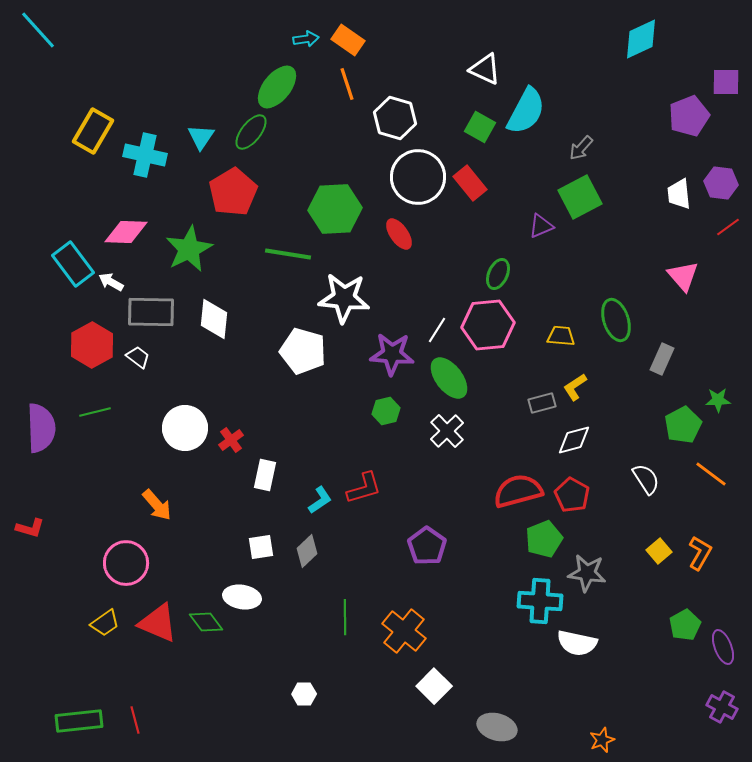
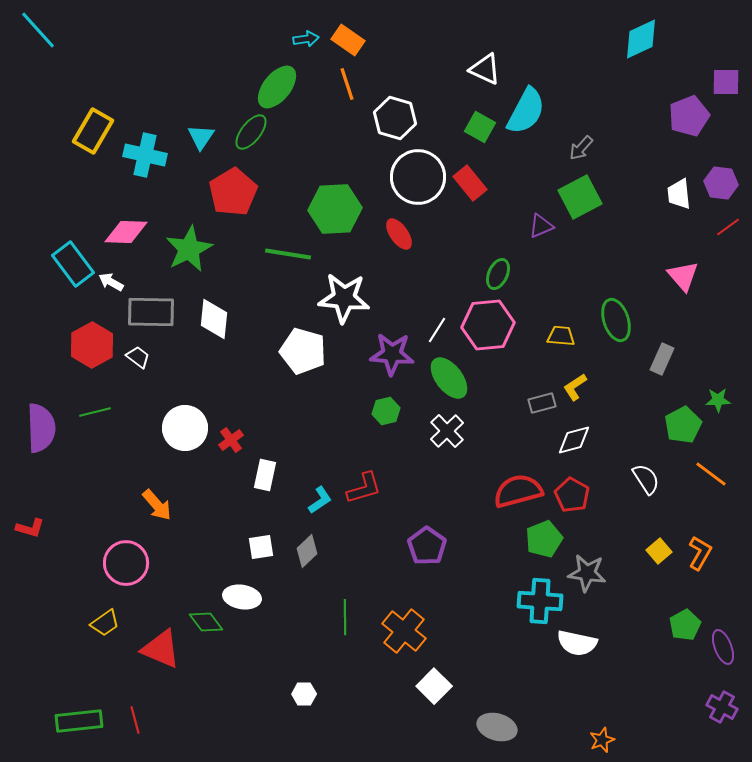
red triangle at (158, 623): moved 3 px right, 26 px down
